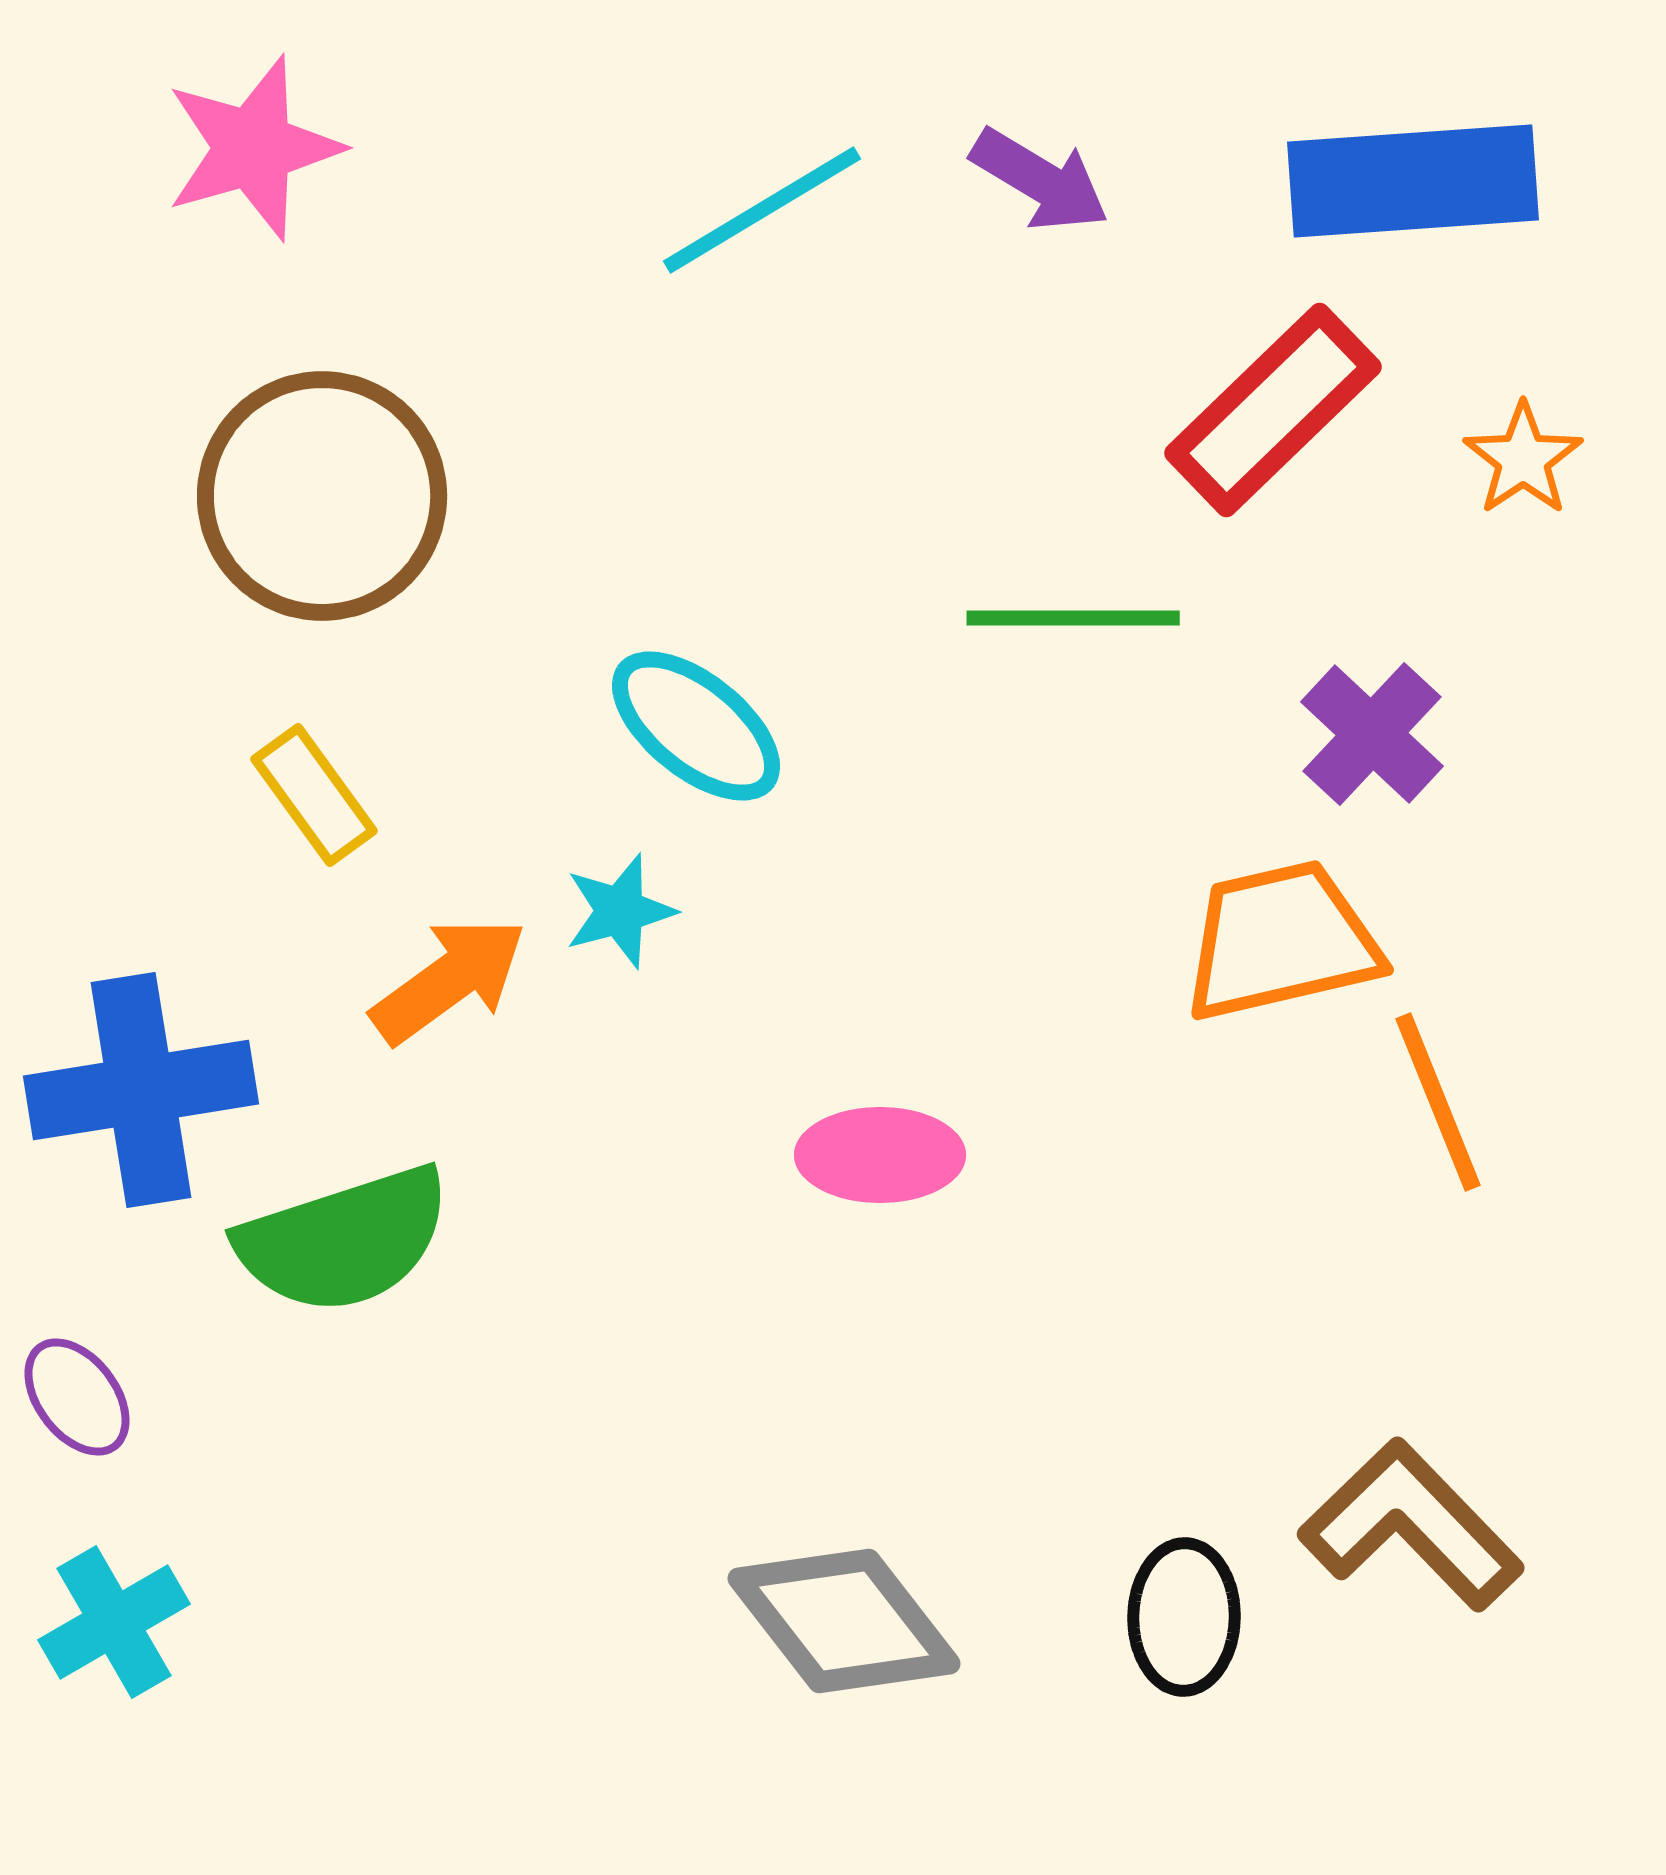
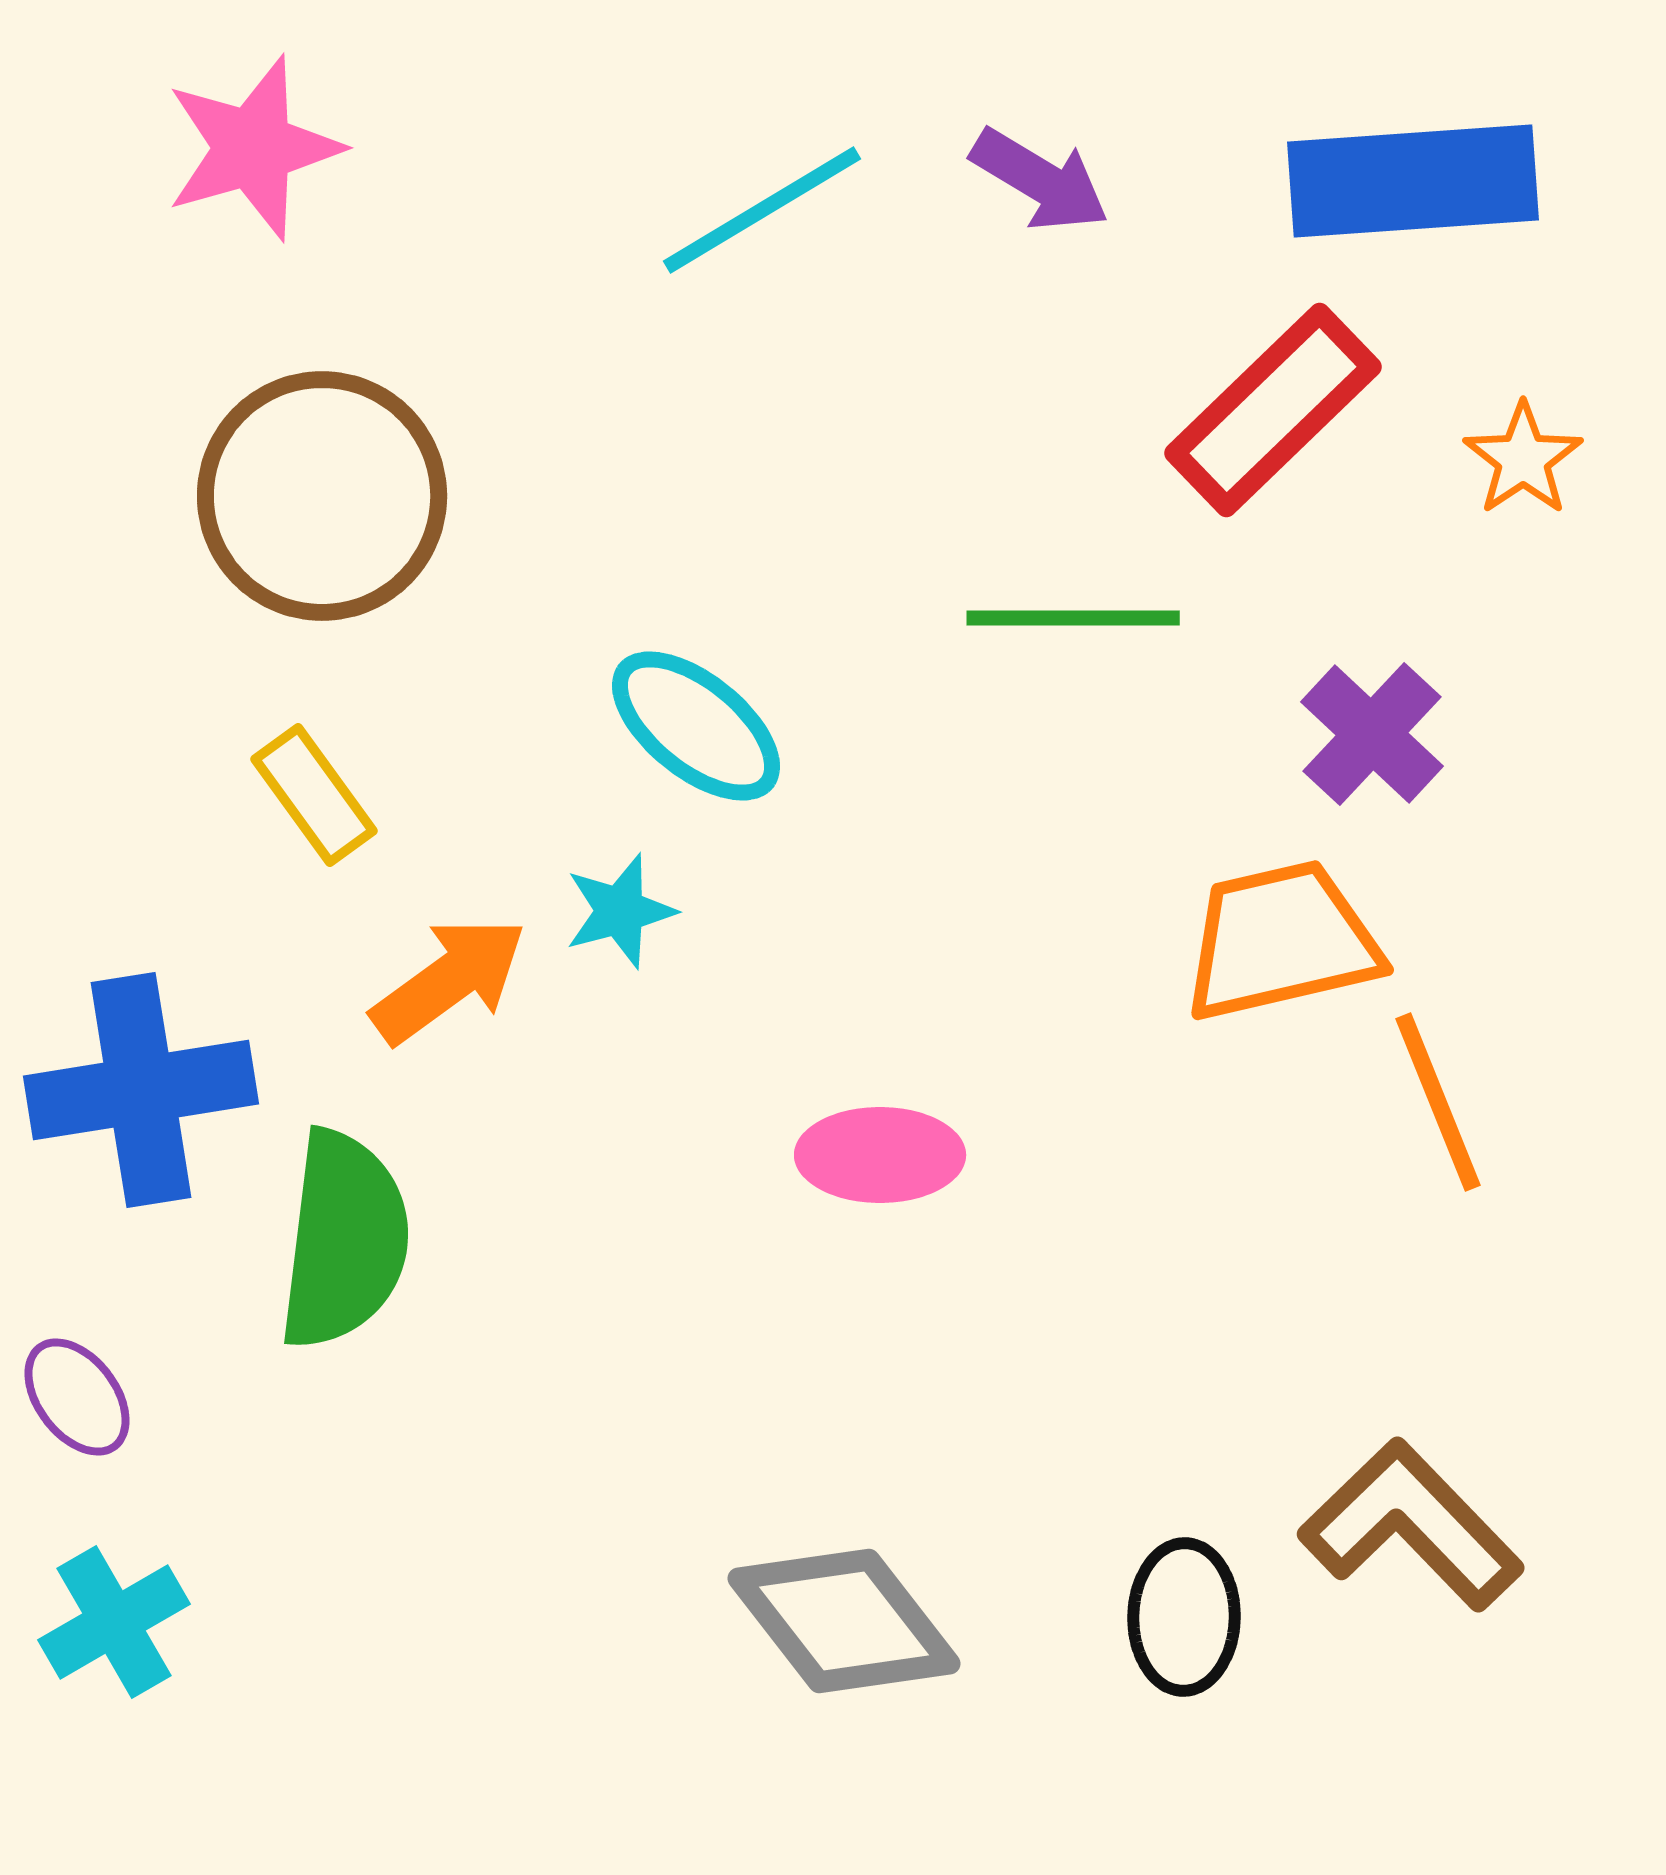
green semicircle: rotated 65 degrees counterclockwise
